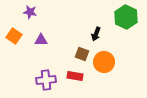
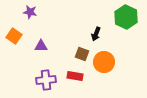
purple triangle: moved 6 px down
